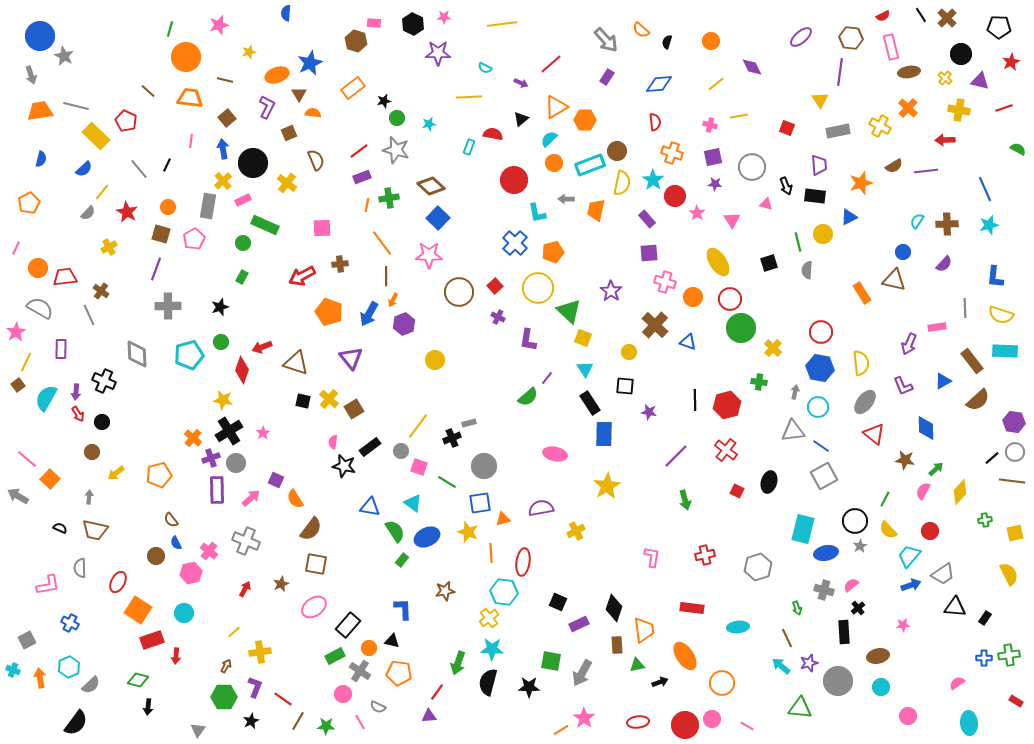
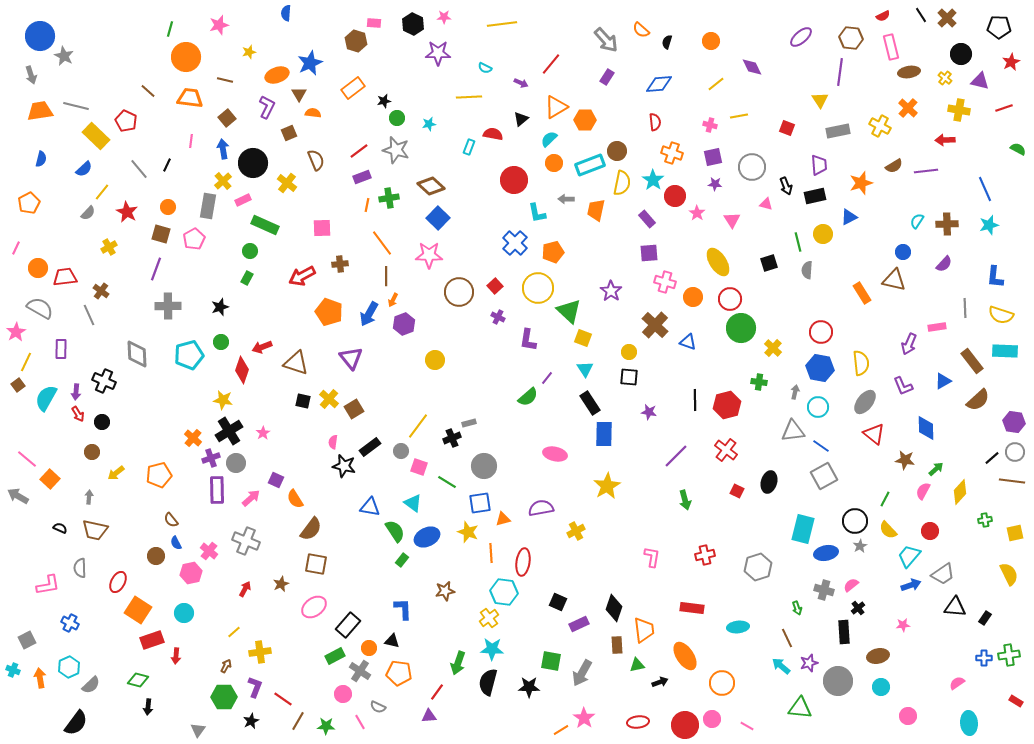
red line at (551, 64): rotated 10 degrees counterclockwise
black rectangle at (815, 196): rotated 20 degrees counterclockwise
green circle at (243, 243): moved 7 px right, 8 px down
green rectangle at (242, 277): moved 5 px right, 1 px down
black square at (625, 386): moved 4 px right, 9 px up
